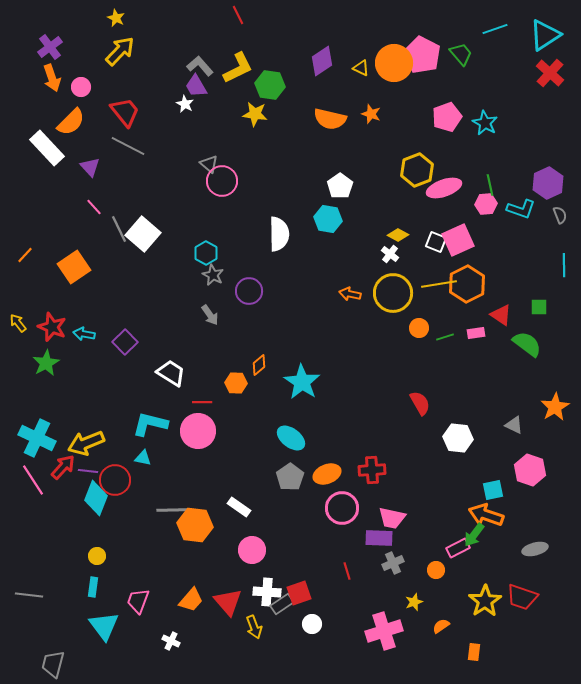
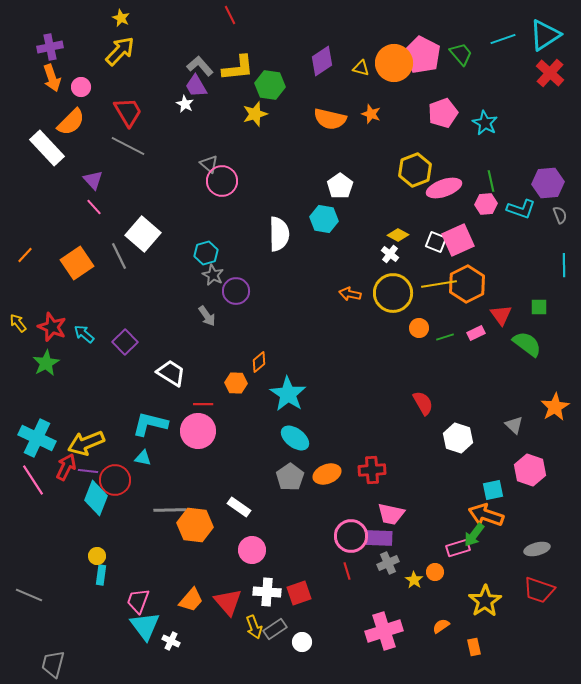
red line at (238, 15): moved 8 px left
yellow star at (116, 18): moved 5 px right
cyan line at (495, 29): moved 8 px right, 10 px down
purple cross at (50, 47): rotated 25 degrees clockwise
yellow L-shape at (238, 68): rotated 20 degrees clockwise
yellow triangle at (361, 68): rotated 12 degrees counterclockwise
red trapezoid at (125, 112): moved 3 px right; rotated 8 degrees clockwise
yellow star at (255, 114): rotated 25 degrees counterclockwise
pink pentagon at (447, 117): moved 4 px left, 4 px up
purple triangle at (90, 167): moved 3 px right, 13 px down
yellow hexagon at (417, 170): moved 2 px left
purple hexagon at (548, 183): rotated 20 degrees clockwise
green line at (490, 185): moved 1 px right, 4 px up
cyan hexagon at (328, 219): moved 4 px left
gray line at (119, 229): moved 27 px down
cyan hexagon at (206, 253): rotated 15 degrees clockwise
orange square at (74, 267): moved 3 px right, 4 px up
purple circle at (249, 291): moved 13 px left
gray arrow at (210, 315): moved 3 px left, 1 px down
red triangle at (501, 315): rotated 20 degrees clockwise
pink rectangle at (476, 333): rotated 18 degrees counterclockwise
cyan arrow at (84, 334): rotated 30 degrees clockwise
orange diamond at (259, 365): moved 3 px up
cyan star at (302, 382): moved 14 px left, 12 px down
red line at (202, 402): moved 1 px right, 2 px down
red semicircle at (420, 403): moved 3 px right
gray triangle at (514, 425): rotated 18 degrees clockwise
cyan ellipse at (291, 438): moved 4 px right
white hexagon at (458, 438): rotated 12 degrees clockwise
red arrow at (63, 467): moved 3 px right; rotated 16 degrees counterclockwise
pink circle at (342, 508): moved 9 px right, 28 px down
gray line at (173, 510): moved 3 px left
pink trapezoid at (392, 518): moved 1 px left, 4 px up
pink rectangle at (458, 548): rotated 10 degrees clockwise
gray ellipse at (535, 549): moved 2 px right
gray cross at (393, 563): moved 5 px left
orange circle at (436, 570): moved 1 px left, 2 px down
cyan rectangle at (93, 587): moved 8 px right, 12 px up
gray line at (29, 595): rotated 16 degrees clockwise
red trapezoid at (522, 597): moved 17 px right, 7 px up
yellow star at (414, 602): moved 22 px up; rotated 18 degrees counterclockwise
gray rectangle at (282, 604): moved 7 px left, 25 px down
white circle at (312, 624): moved 10 px left, 18 px down
cyan triangle at (104, 626): moved 41 px right
orange rectangle at (474, 652): moved 5 px up; rotated 18 degrees counterclockwise
